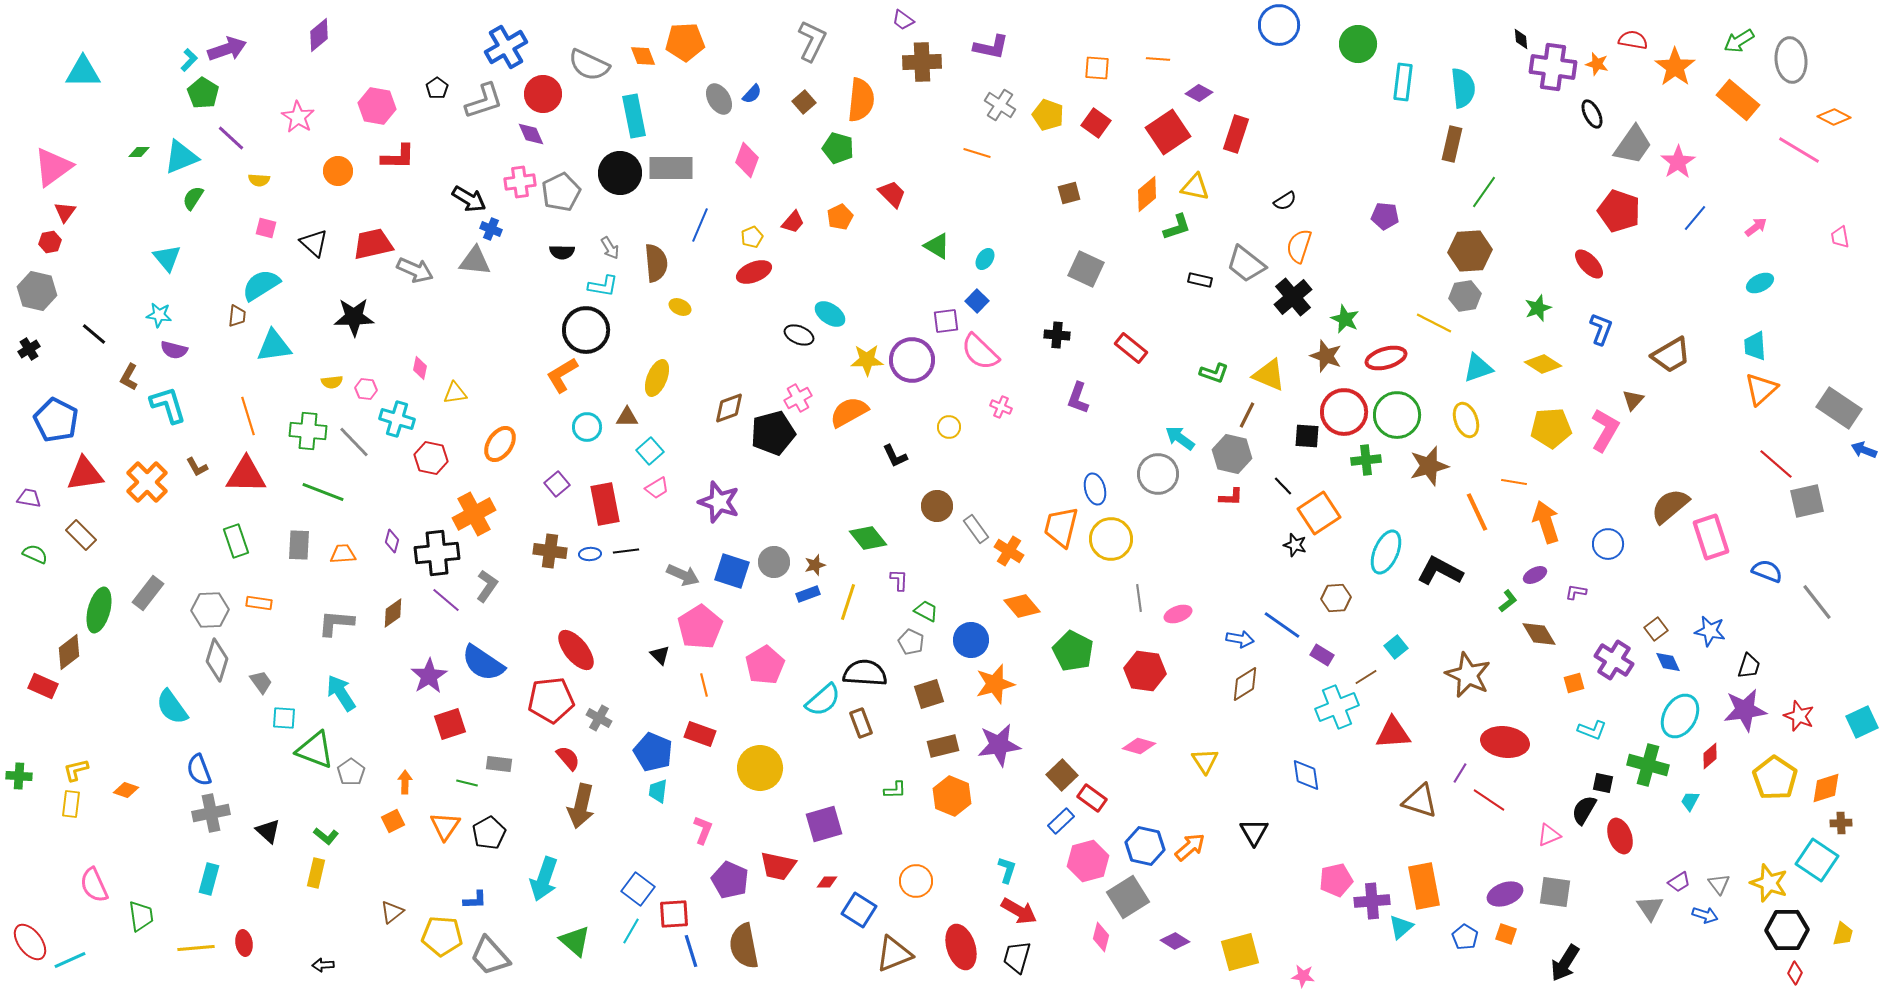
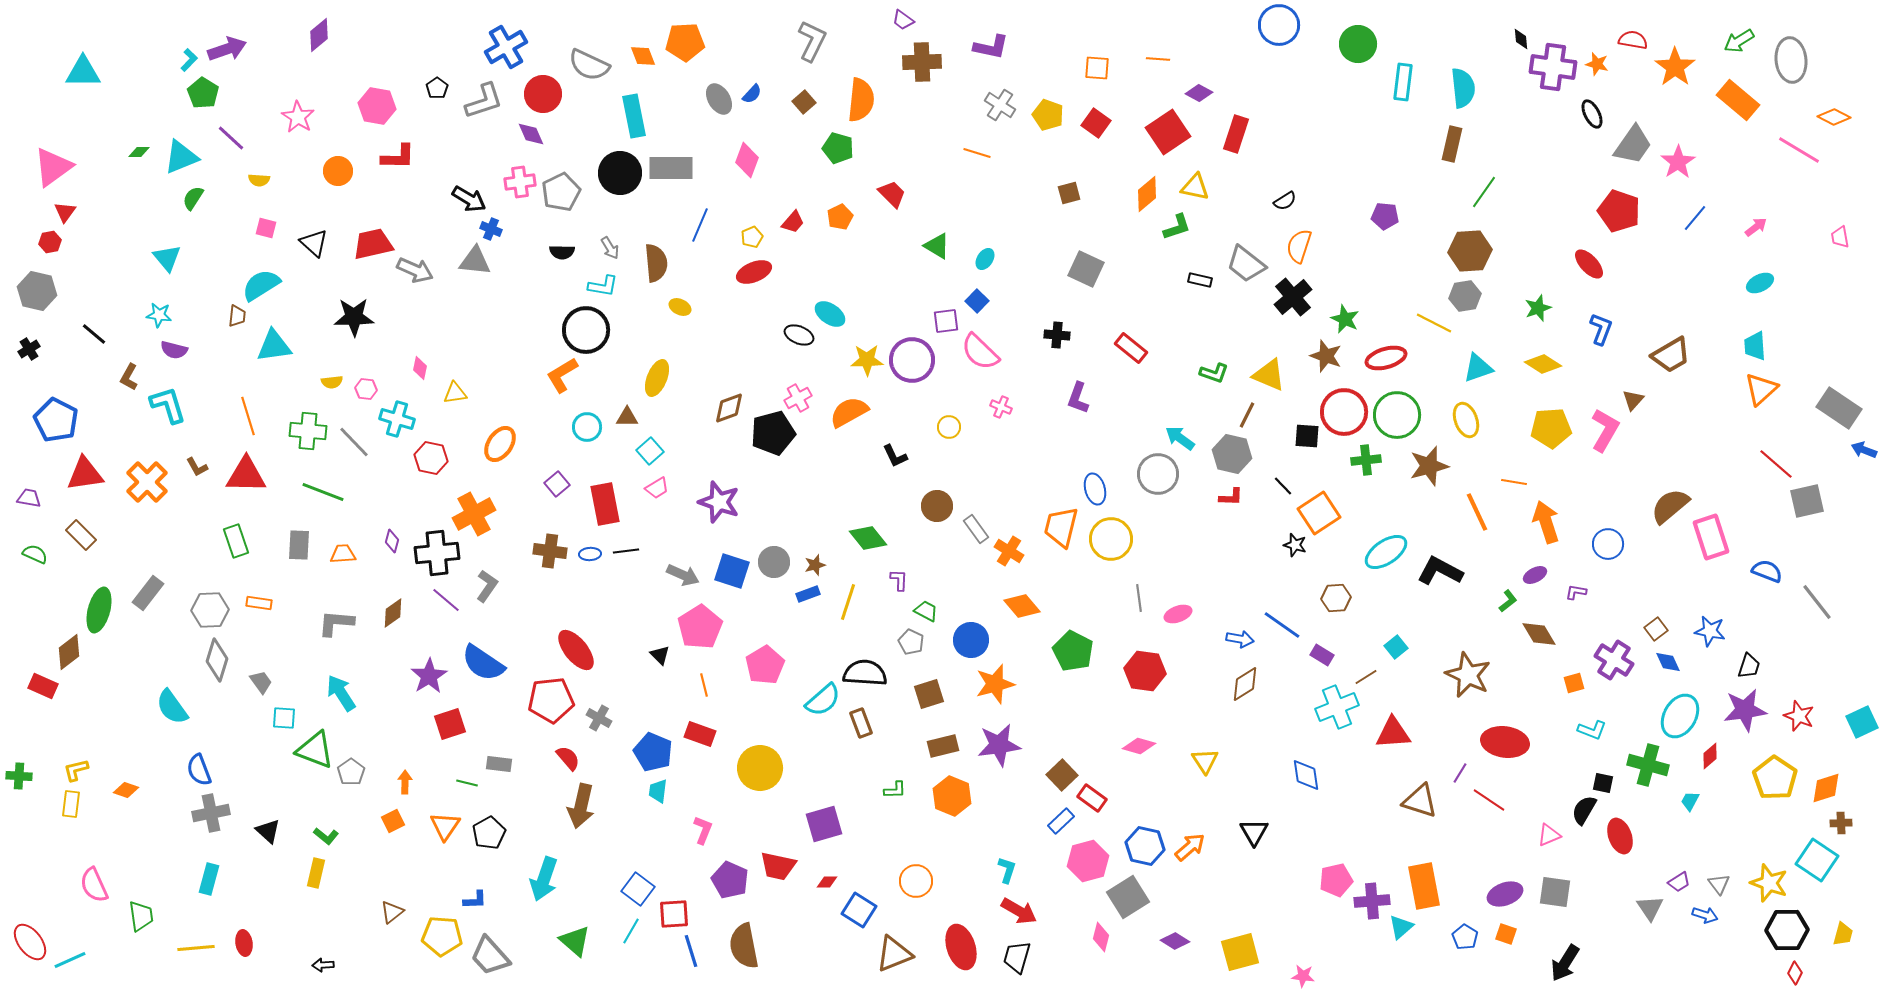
cyan ellipse at (1386, 552): rotated 33 degrees clockwise
